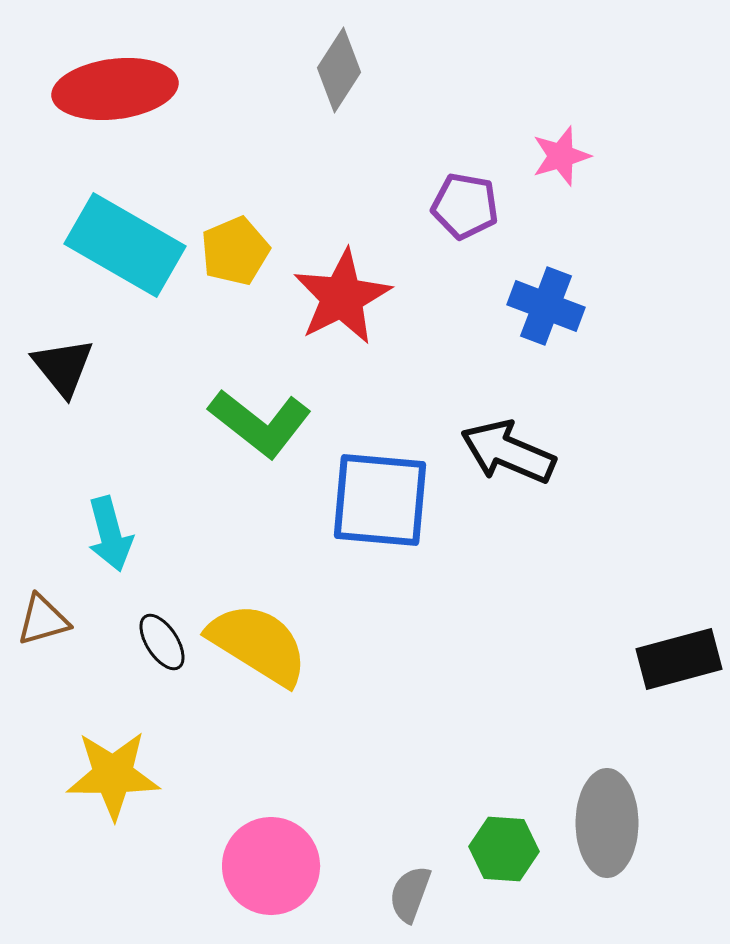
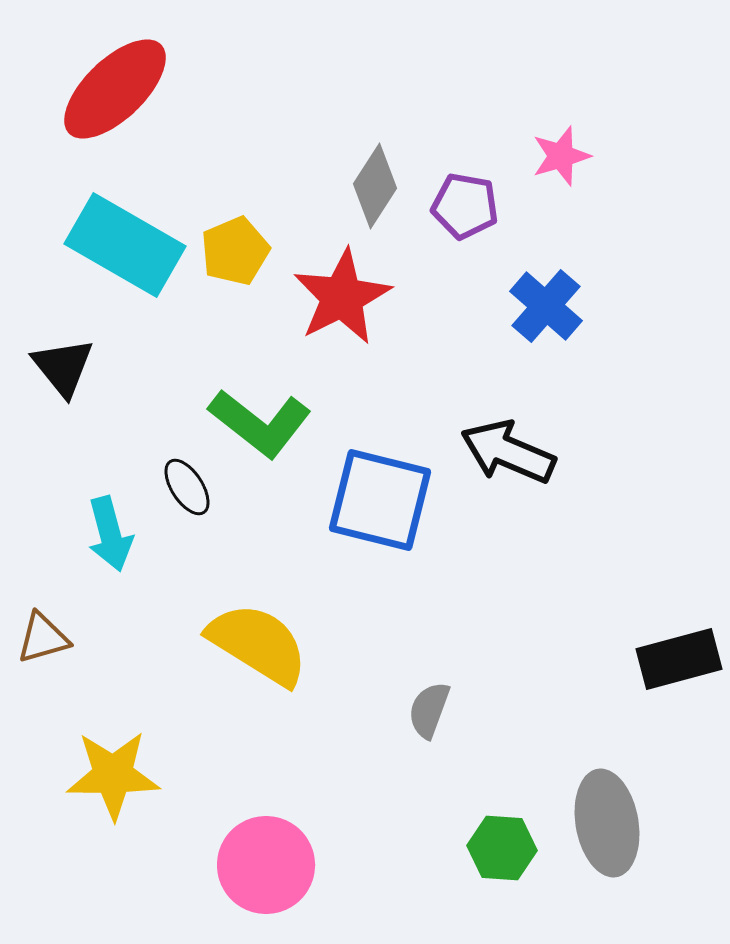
gray diamond: moved 36 px right, 116 px down
red ellipse: rotated 37 degrees counterclockwise
blue cross: rotated 20 degrees clockwise
blue square: rotated 9 degrees clockwise
brown triangle: moved 18 px down
black ellipse: moved 25 px right, 155 px up
gray ellipse: rotated 10 degrees counterclockwise
green hexagon: moved 2 px left, 1 px up
pink circle: moved 5 px left, 1 px up
gray semicircle: moved 19 px right, 184 px up
